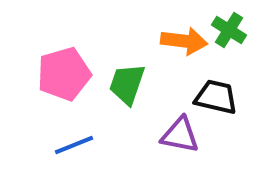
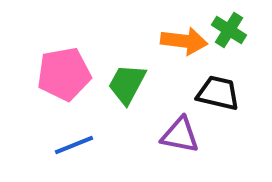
pink pentagon: rotated 6 degrees clockwise
green trapezoid: rotated 9 degrees clockwise
black trapezoid: moved 2 px right, 4 px up
